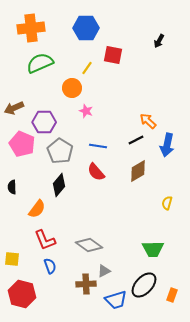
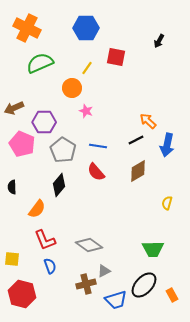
orange cross: moved 4 px left; rotated 32 degrees clockwise
red square: moved 3 px right, 2 px down
gray pentagon: moved 3 px right, 1 px up
brown cross: rotated 12 degrees counterclockwise
orange rectangle: rotated 48 degrees counterclockwise
